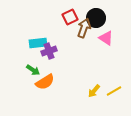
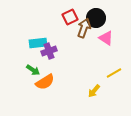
yellow line: moved 18 px up
